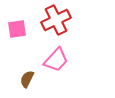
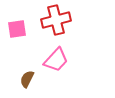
red cross: rotated 12 degrees clockwise
